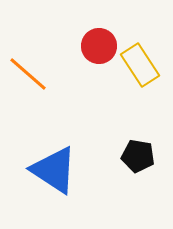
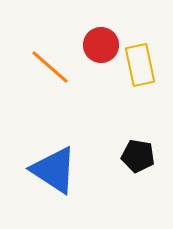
red circle: moved 2 px right, 1 px up
yellow rectangle: rotated 21 degrees clockwise
orange line: moved 22 px right, 7 px up
